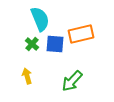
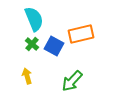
cyan semicircle: moved 6 px left
blue square: moved 1 px left, 2 px down; rotated 24 degrees clockwise
